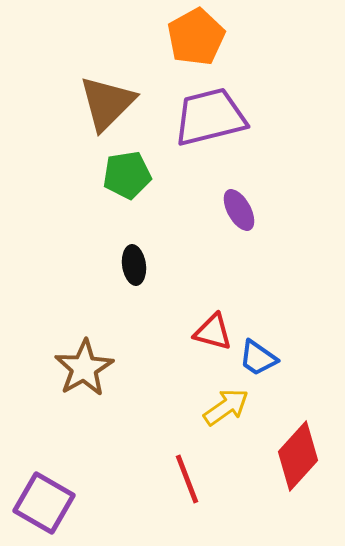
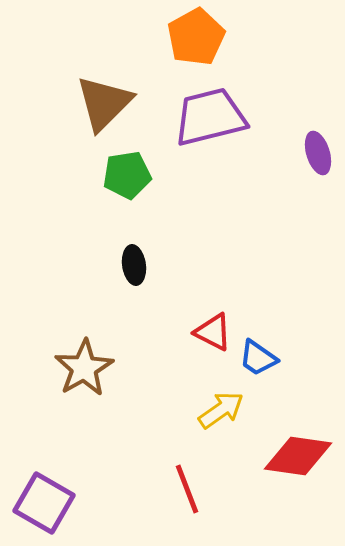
brown triangle: moved 3 px left
purple ellipse: moved 79 px right, 57 px up; rotated 12 degrees clockwise
red triangle: rotated 12 degrees clockwise
yellow arrow: moved 5 px left, 3 px down
red diamond: rotated 56 degrees clockwise
red line: moved 10 px down
